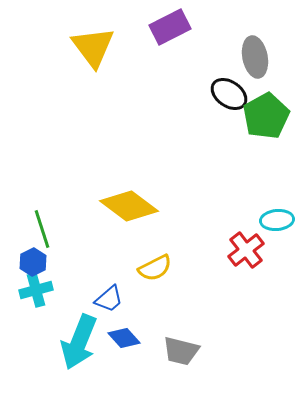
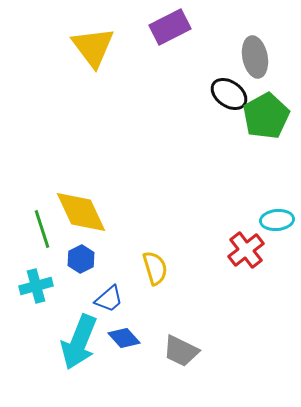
yellow diamond: moved 48 px left, 6 px down; rotated 28 degrees clockwise
blue hexagon: moved 48 px right, 3 px up
yellow semicircle: rotated 80 degrees counterclockwise
cyan cross: moved 4 px up
gray trapezoid: rotated 12 degrees clockwise
